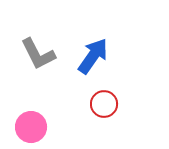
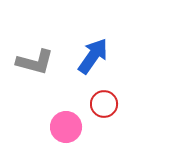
gray L-shape: moved 3 px left, 8 px down; rotated 48 degrees counterclockwise
pink circle: moved 35 px right
